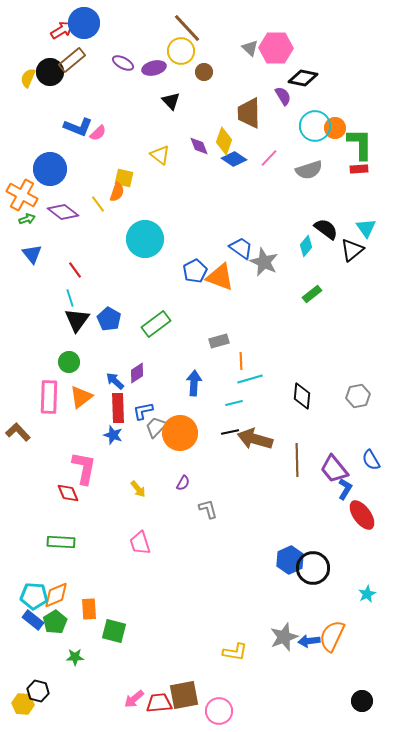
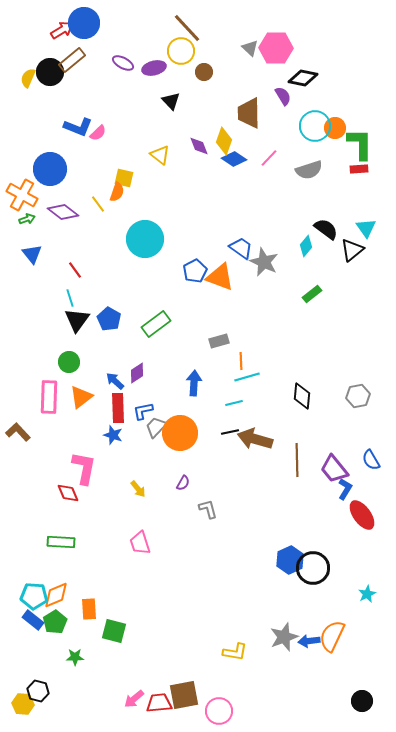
cyan line at (250, 379): moved 3 px left, 2 px up
